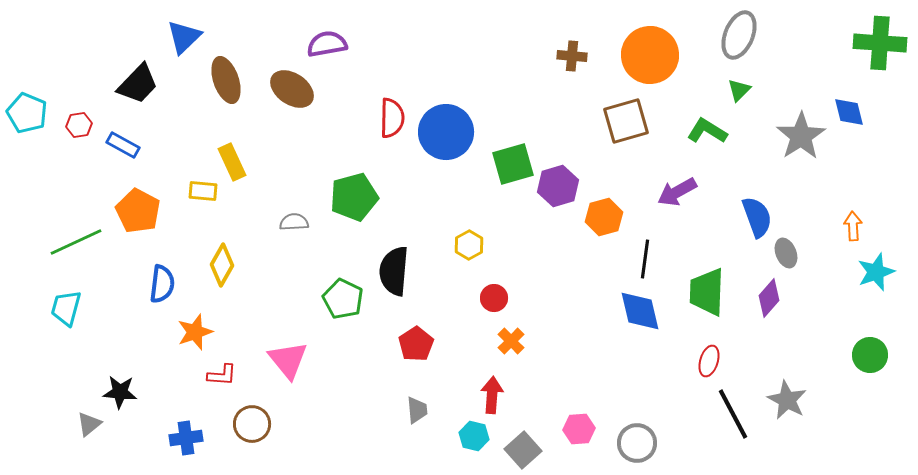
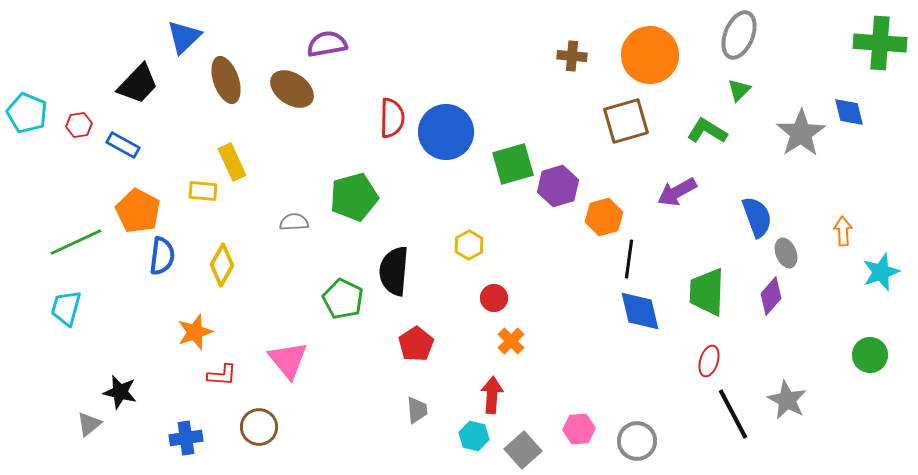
gray star at (801, 136): moved 3 px up
orange arrow at (853, 226): moved 10 px left, 5 px down
black line at (645, 259): moved 16 px left
cyan star at (876, 272): moved 5 px right
blue semicircle at (162, 284): moved 28 px up
purple diamond at (769, 298): moved 2 px right, 2 px up
black star at (120, 392): rotated 8 degrees clockwise
brown circle at (252, 424): moved 7 px right, 3 px down
gray circle at (637, 443): moved 2 px up
